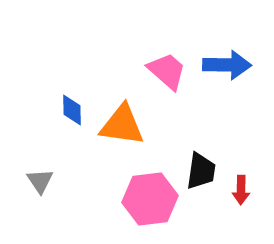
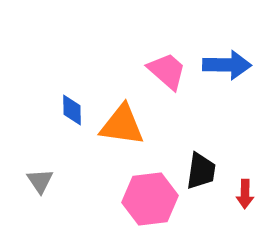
red arrow: moved 4 px right, 4 px down
